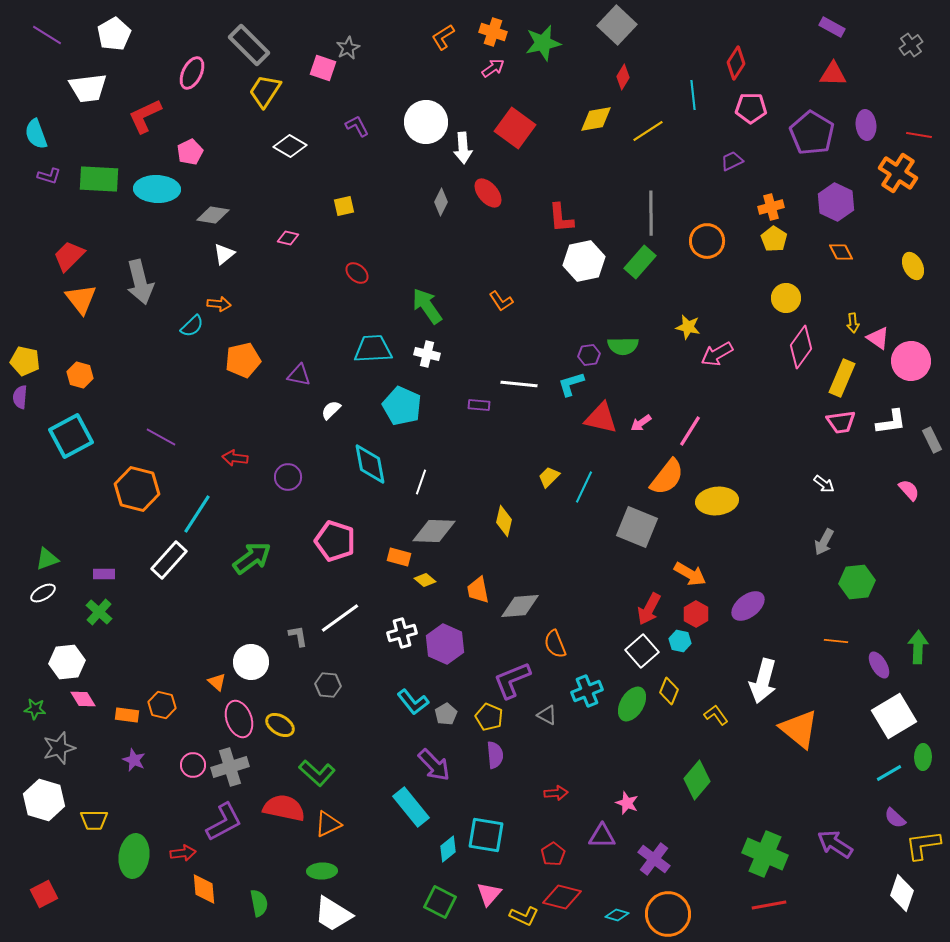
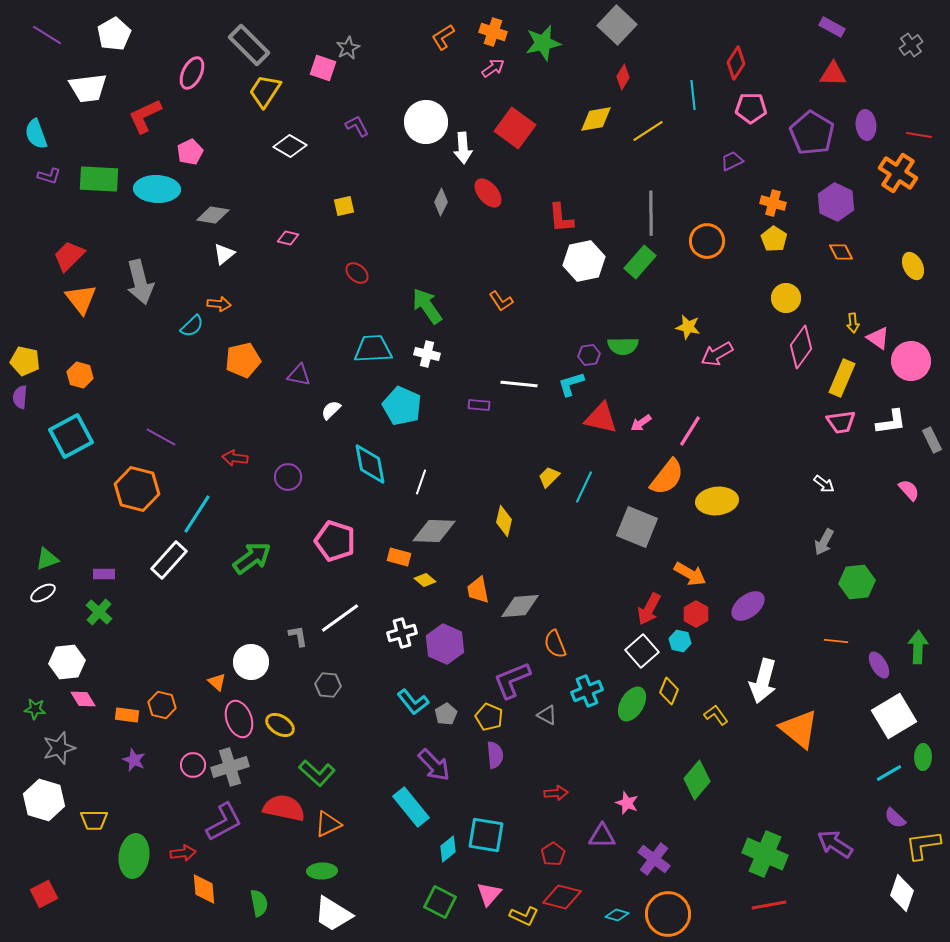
orange cross at (771, 207): moved 2 px right, 4 px up; rotated 30 degrees clockwise
